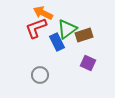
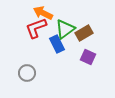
green triangle: moved 2 px left
brown rectangle: moved 2 px up; rotated 12 degrees counterclockwise
blue rectangle: moved 2 px down
purple square: moved 6 px up
gray circle: moved 13 px left, 2 px up
